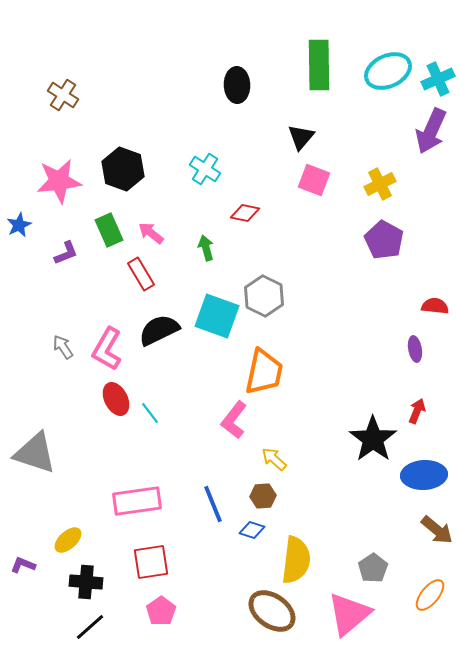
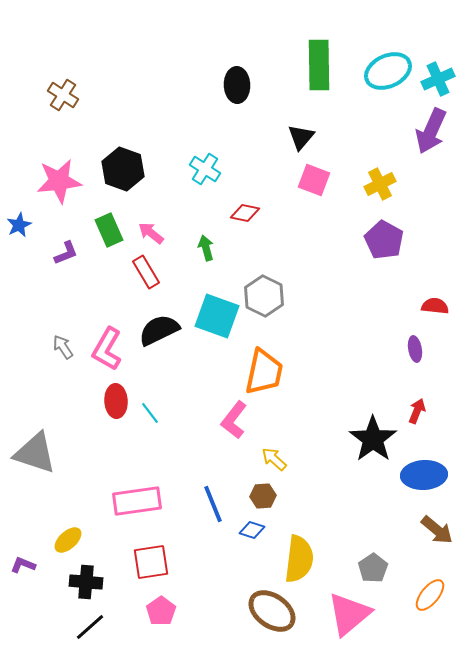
red rectangle at (141, 274): moved 5 px right, 2 px up
red ellipse at (116, 399): moved 2 px down; rotated 24 degrees clockwise
yellow semicircle at (296, 560): moved 3 px right, 1 px up
